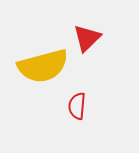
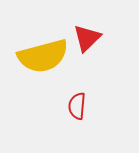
yellow semicircle: moved 10 px up
